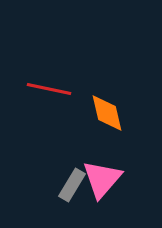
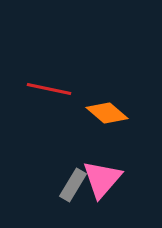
orange diamond: rotated 36 degrees counterclockwise
gray rectangle: moved 1 px right
